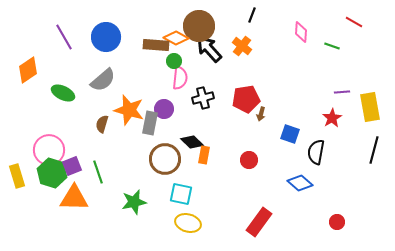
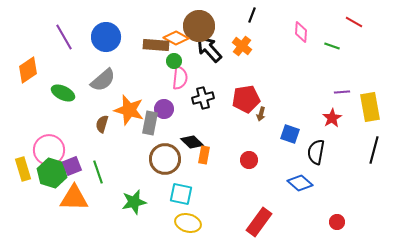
yellow rectangle at (17, 176): moved 6 px right, 7 px up
